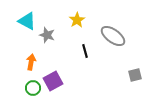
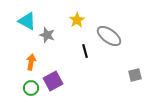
gray ellipse: moved 4 px left
green circle: moved 2 px left
